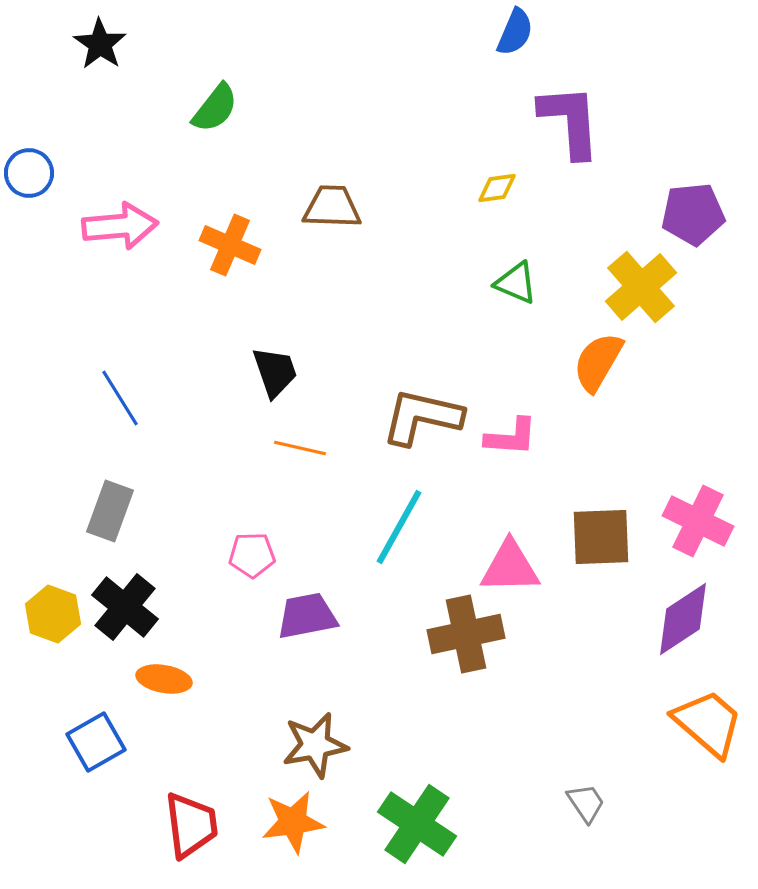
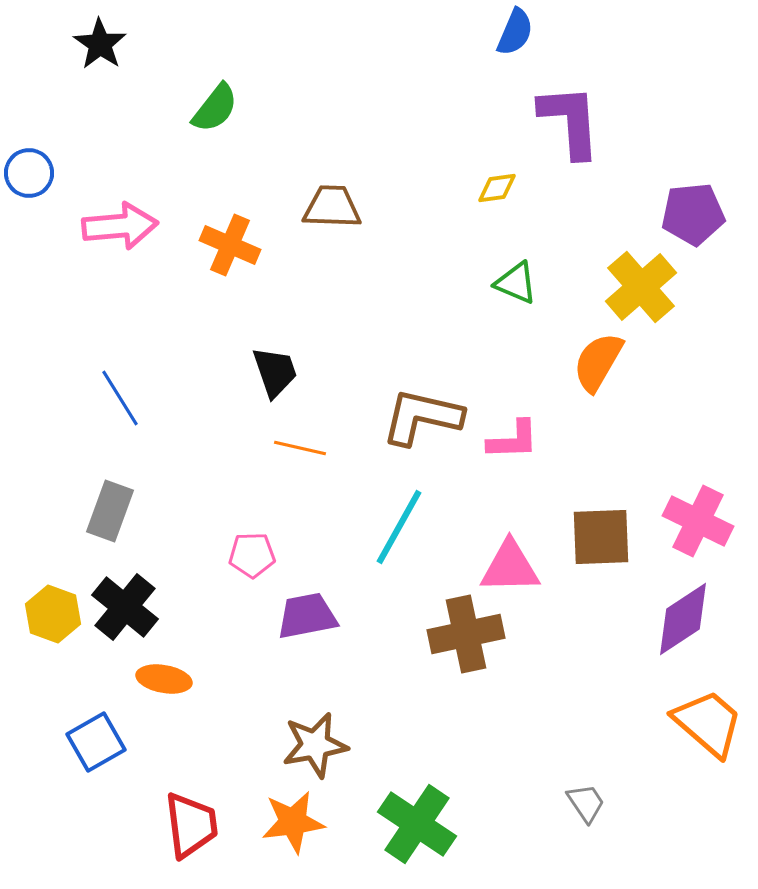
pink L-shape: moved 2 px right, 3 px down; rotated 6 degrees counterclockwise
